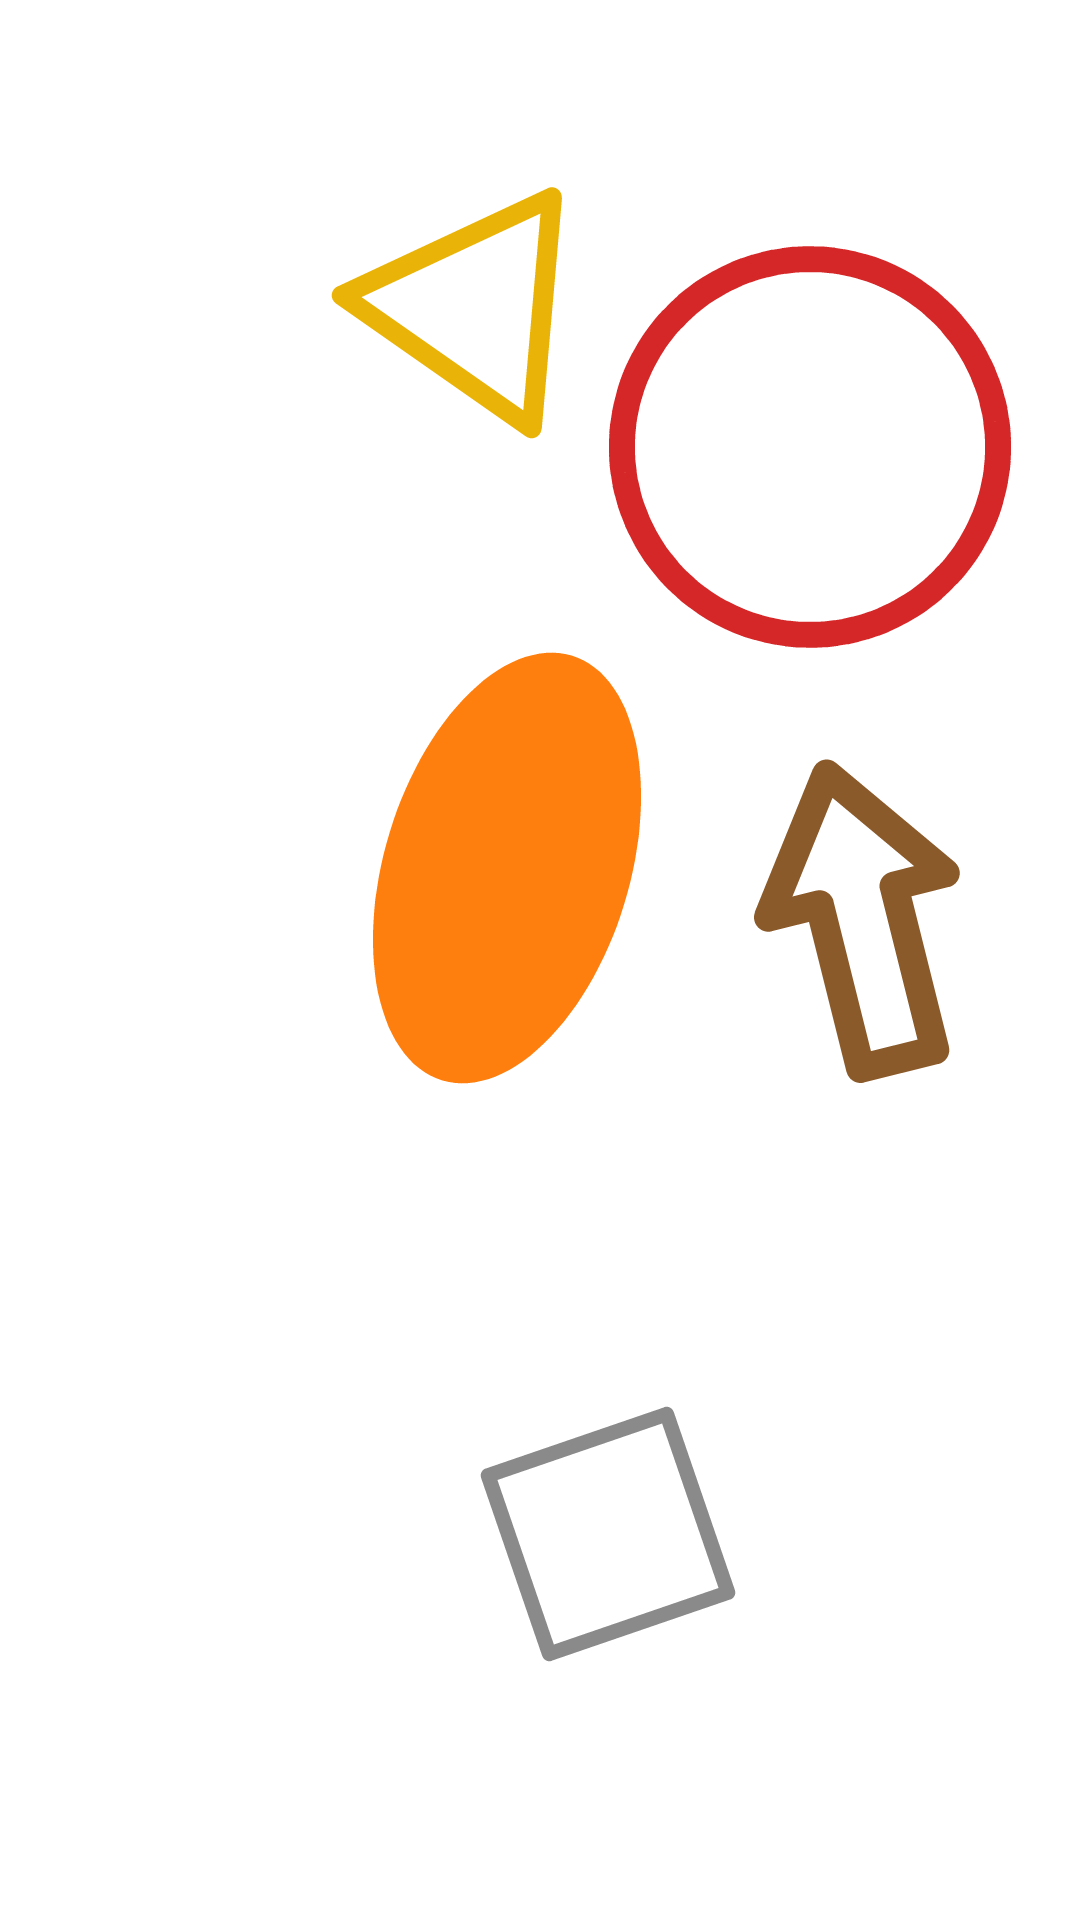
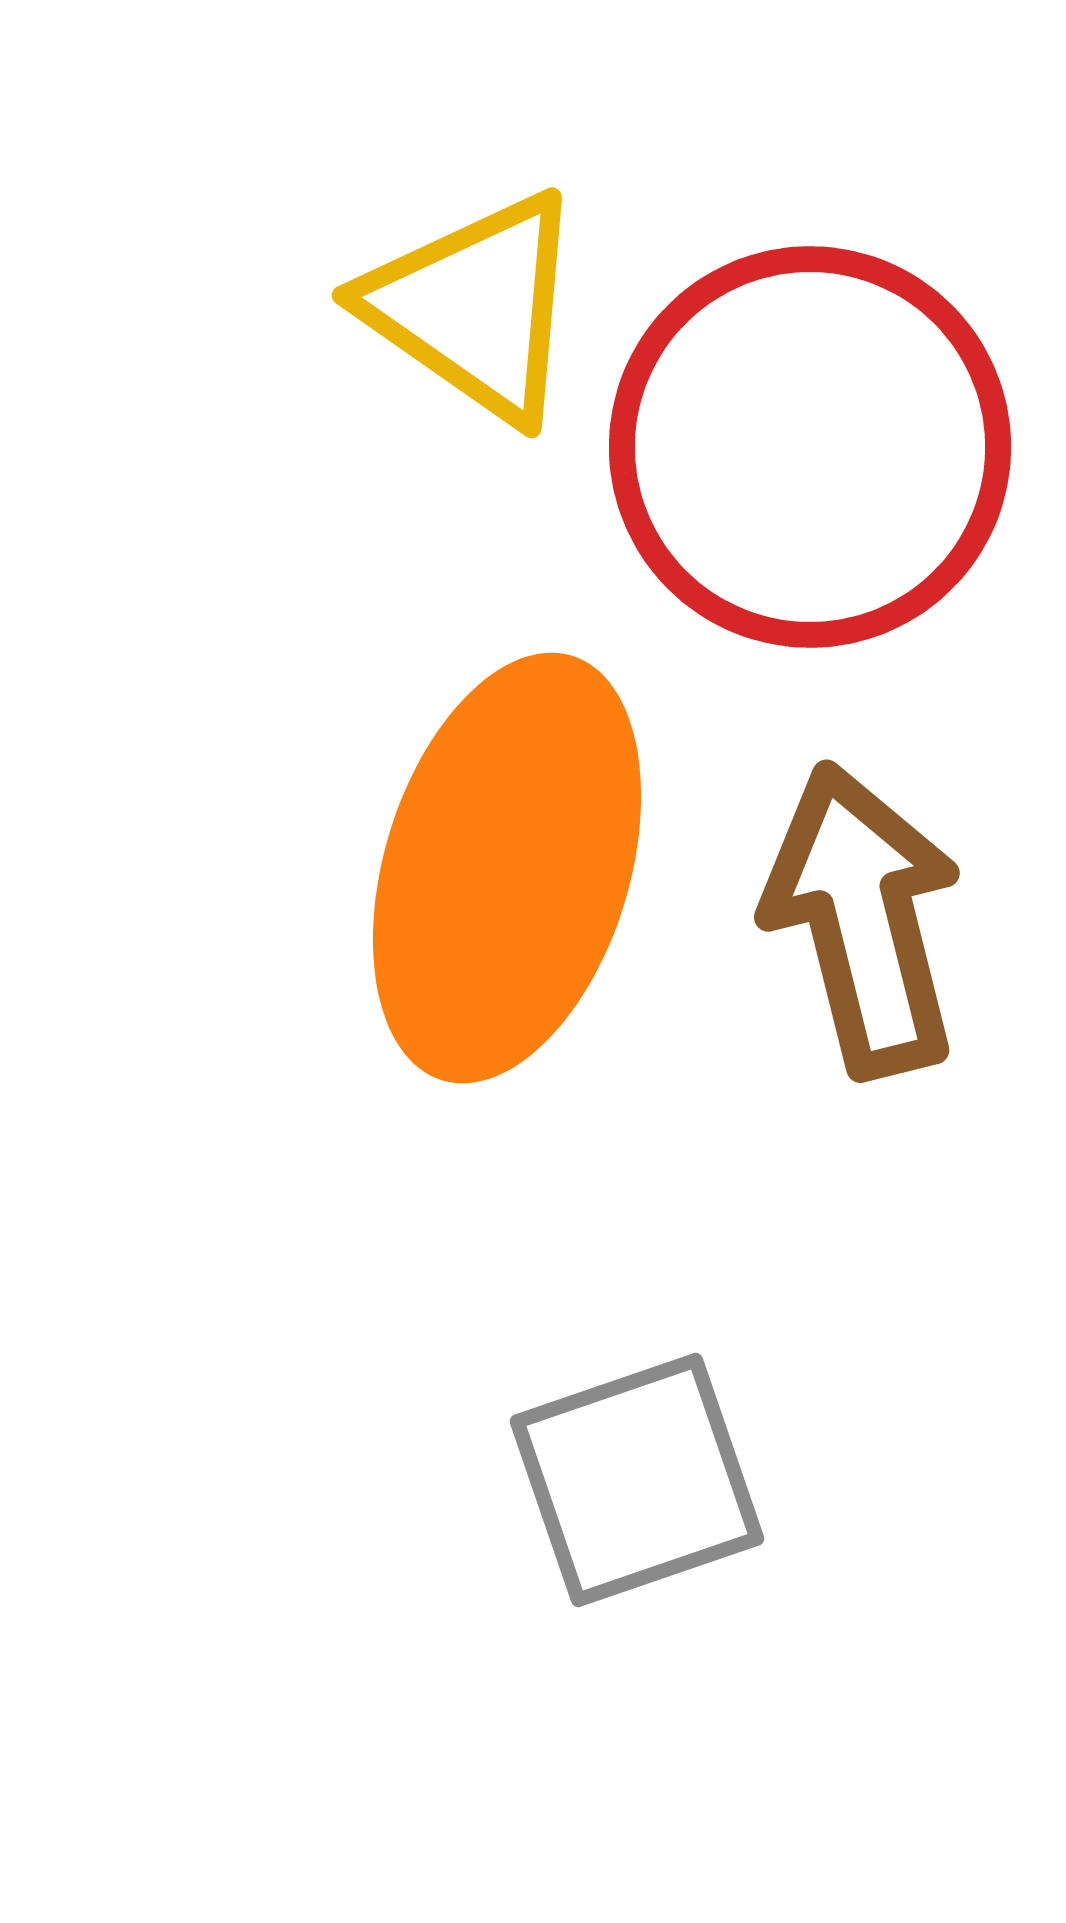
gray square: moved 29 px right, 54 px up
